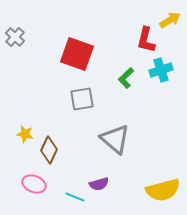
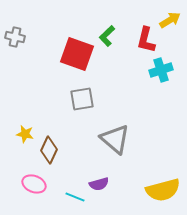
gray cross: rotated 30 degrees counterclockwise
green L-shape: moved 19 px left, 42 px up
